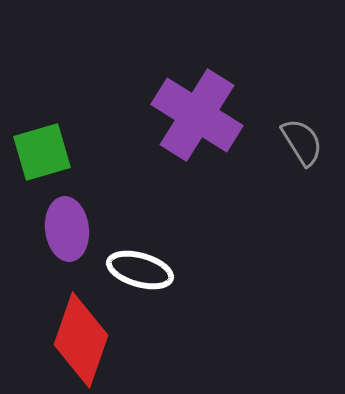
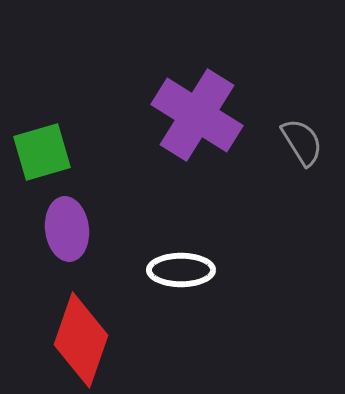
white ellipse: moved 41 px right; rotated 16 degrees counterclockwise
